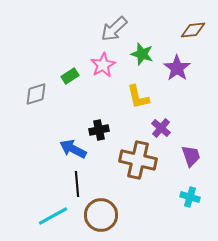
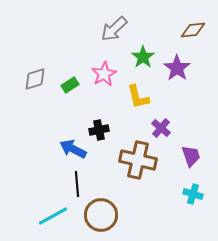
green star: moved 1 px right, 3 px down; rotated 20 degrees clockwise
pink star: moved 1 px right, 9 px down
green rectangle: moved 9 px down
gray diamond: moved 1 px left, 15 px up
cyan cross: moved 3 px right, 3 px up
